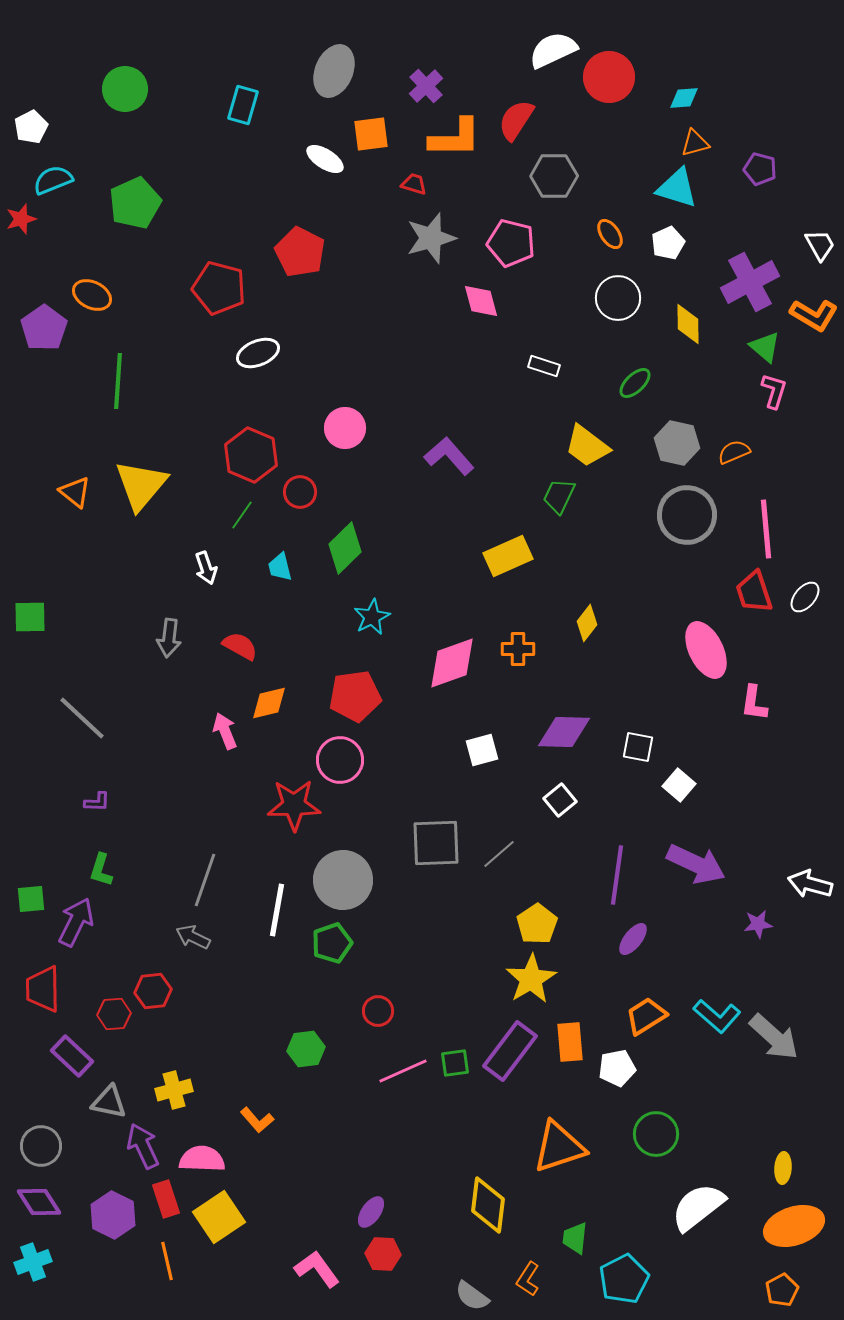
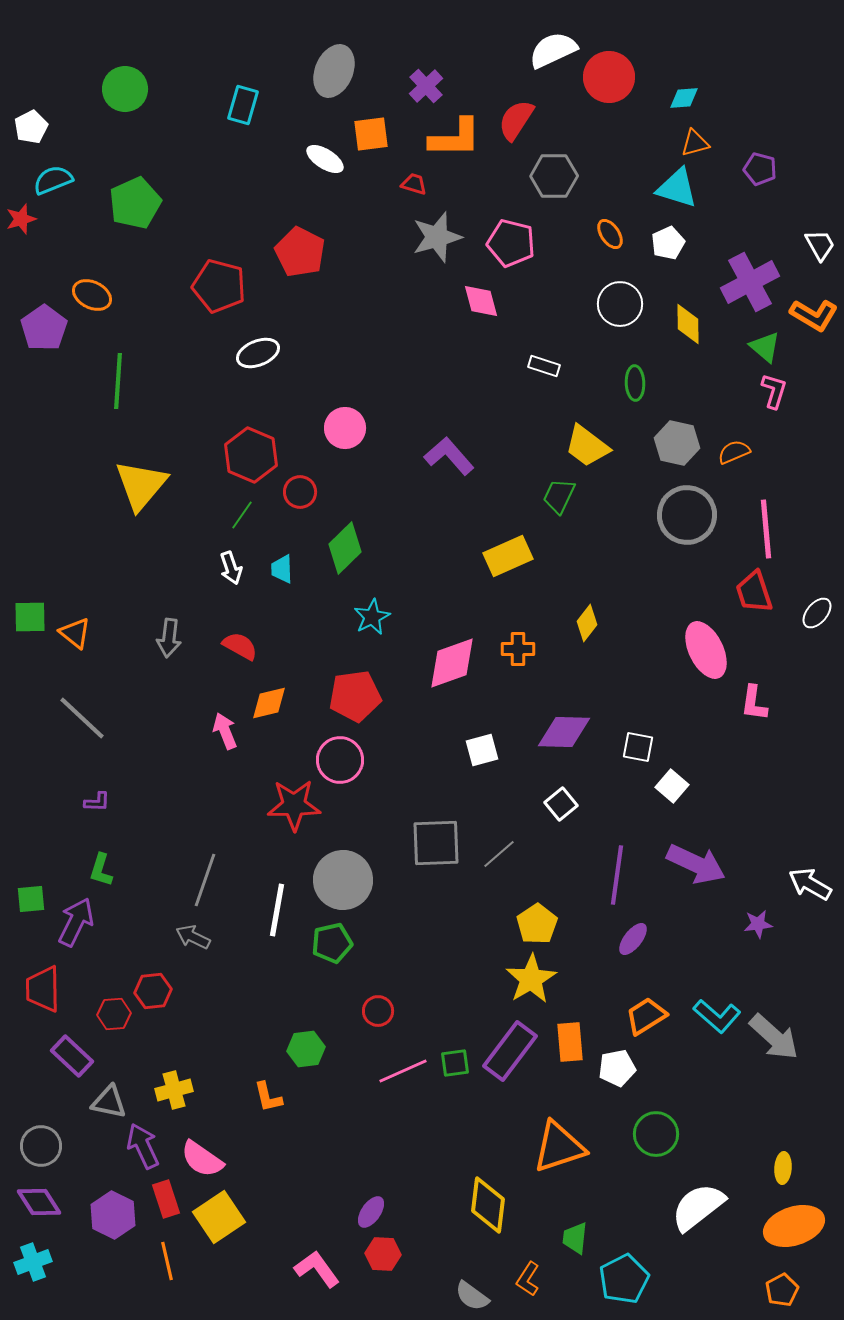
gray star at (431, 238): moved 6 px right, 1 px up
red pentagon at (219, 288): moved 2 px up
white circle at (618, 298): moved 2 px right, 6 px down
green ellipse at (635, 383): rotated 48 degrees counterclockwise
orange triangle at (75, 492): moved 141 px down
cyan trapezoid at (280, 567): moved 2 px right, 2 px down; rotated 12 degrees clockwise
white arrow at (206, 568): moved 25 px right
white ellipse at (805, 597): moved 12 px right, 16 px down
white square at (679, 785): moved 7 px left, 1 px down
white square at (560, 800): moved 1 px right, 4 px down
white arrow at (810, 884): rotated 15 degrees clockwise
green pentagon at (332, 943): rotated 6 degrees clockwise
orange L-shape at (257, 1120): moved 11 px right, 23 px up; rotated 28 degrees clockwise
pink semicircle at (202, 1159): rotated 147 degrees counterclockwise
